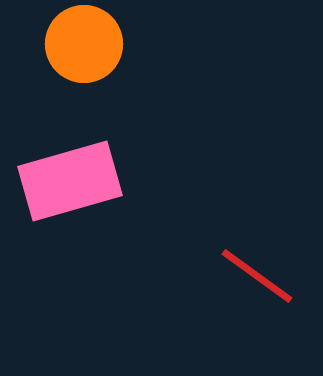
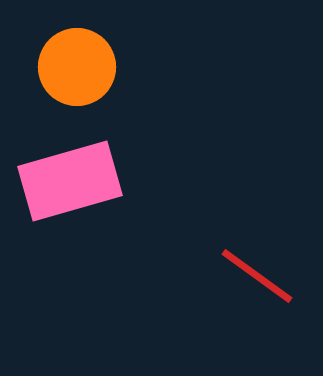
orange circle: moved 7 px left, 23 px down
